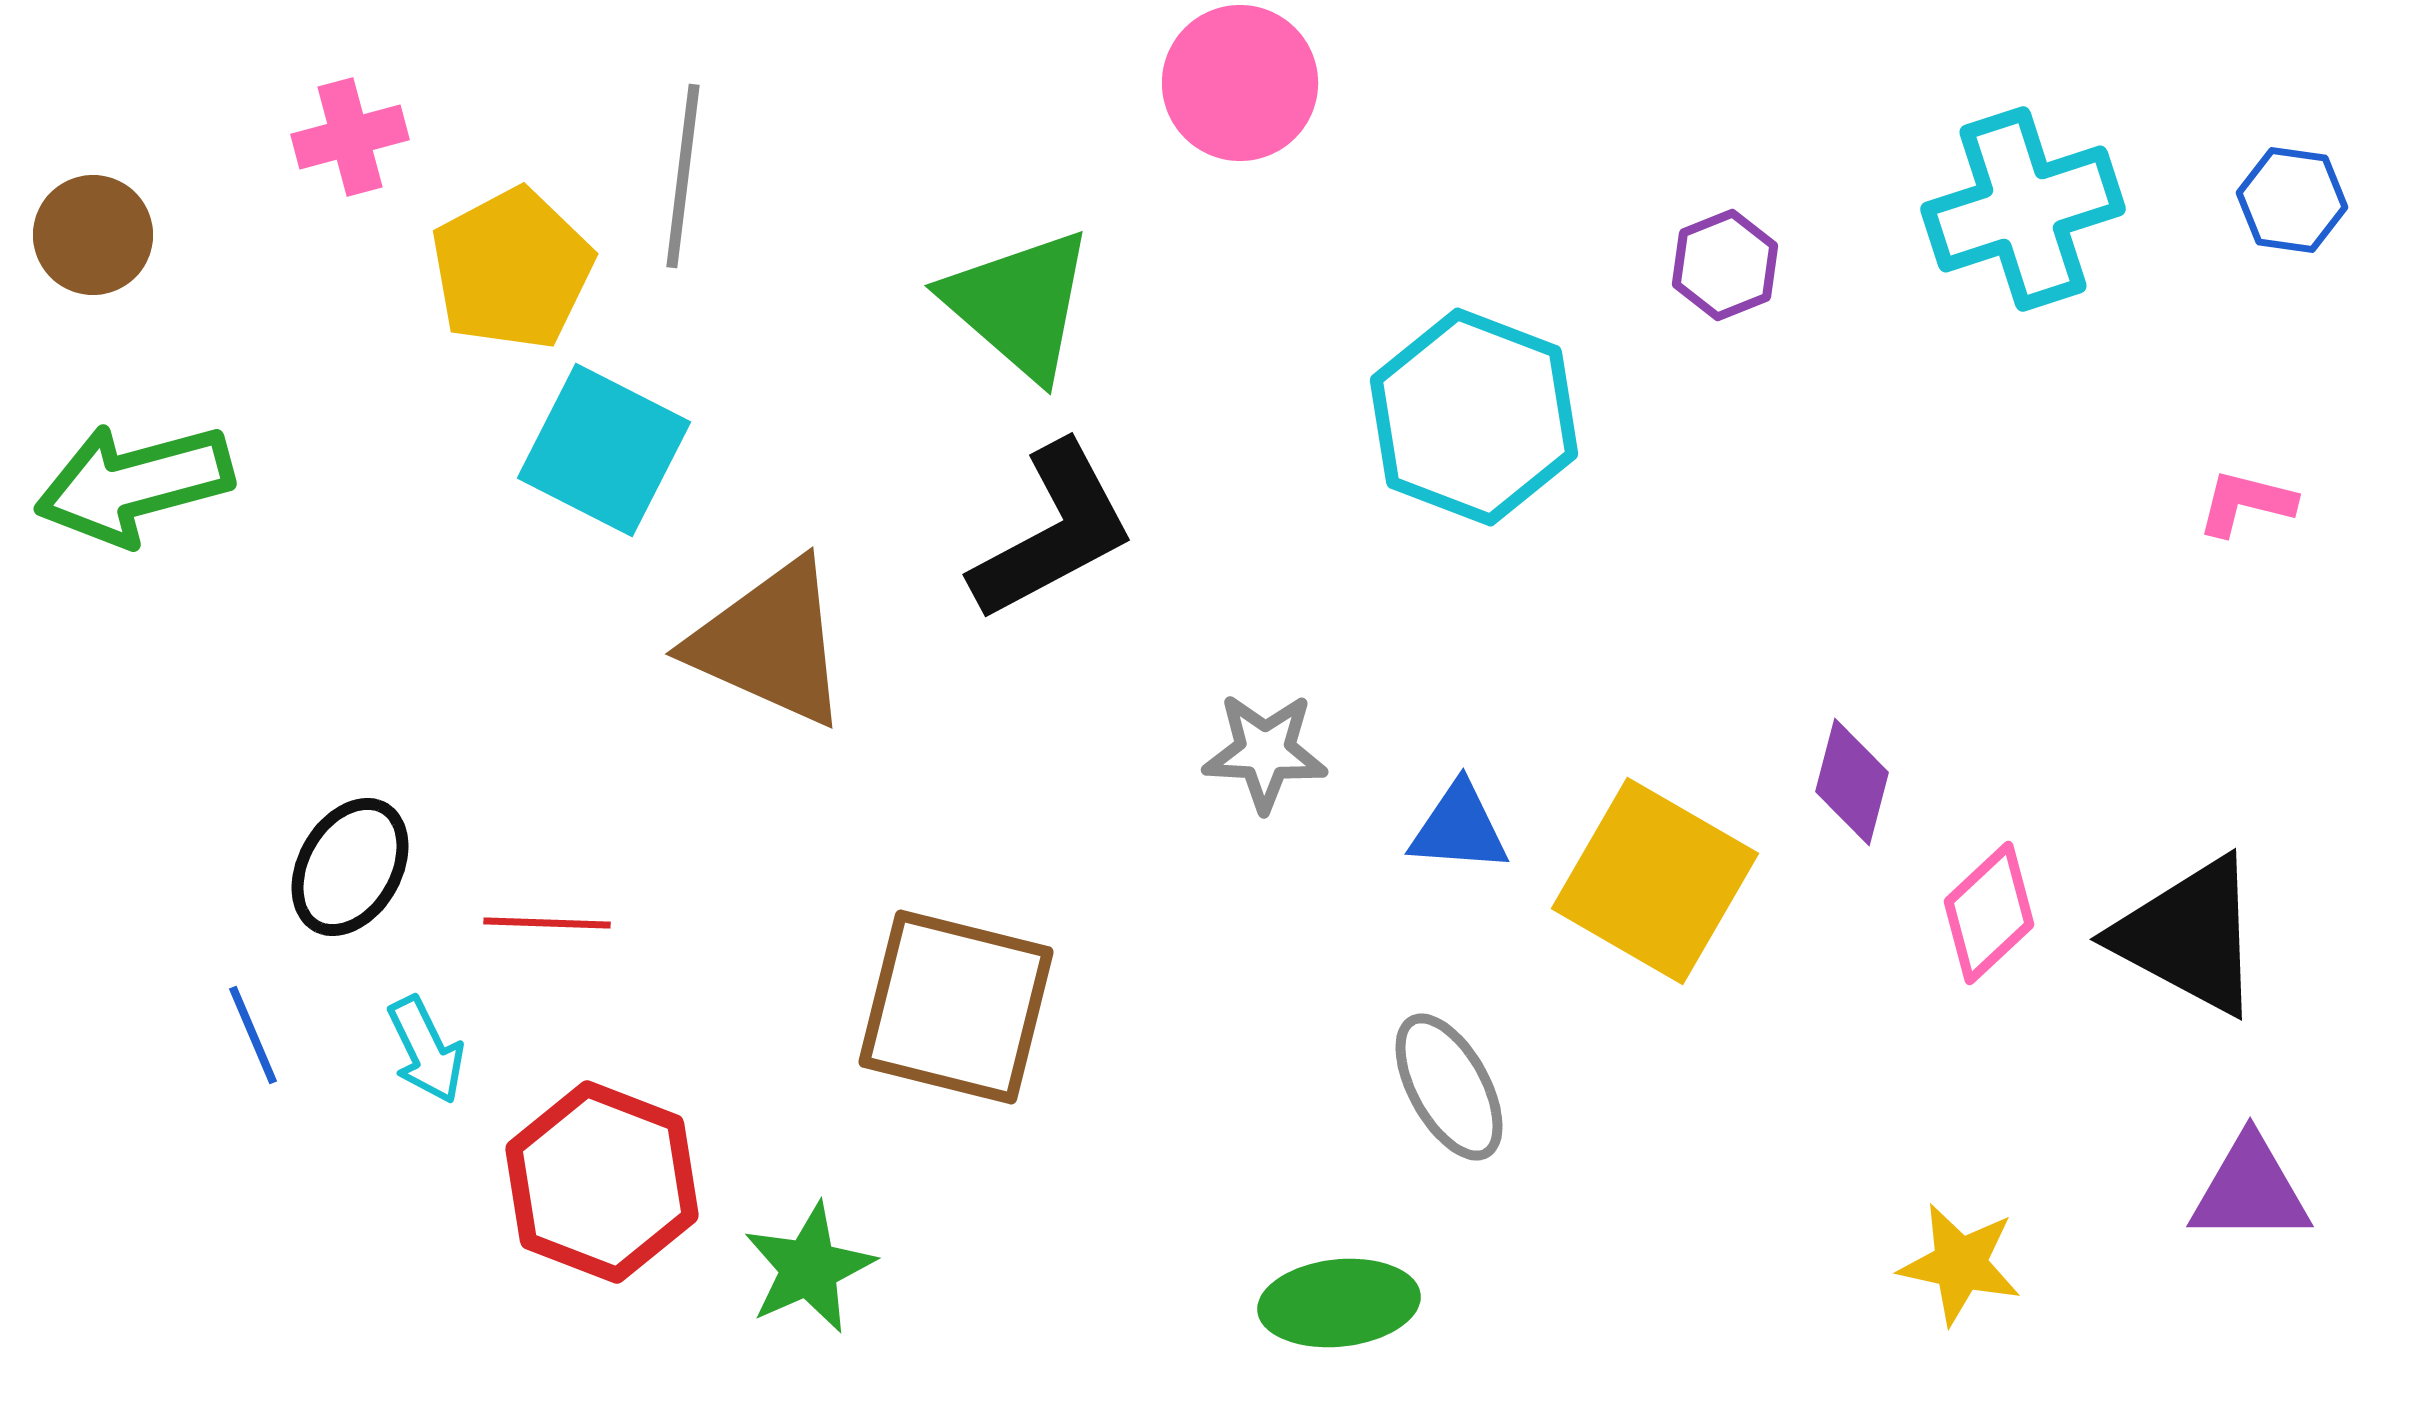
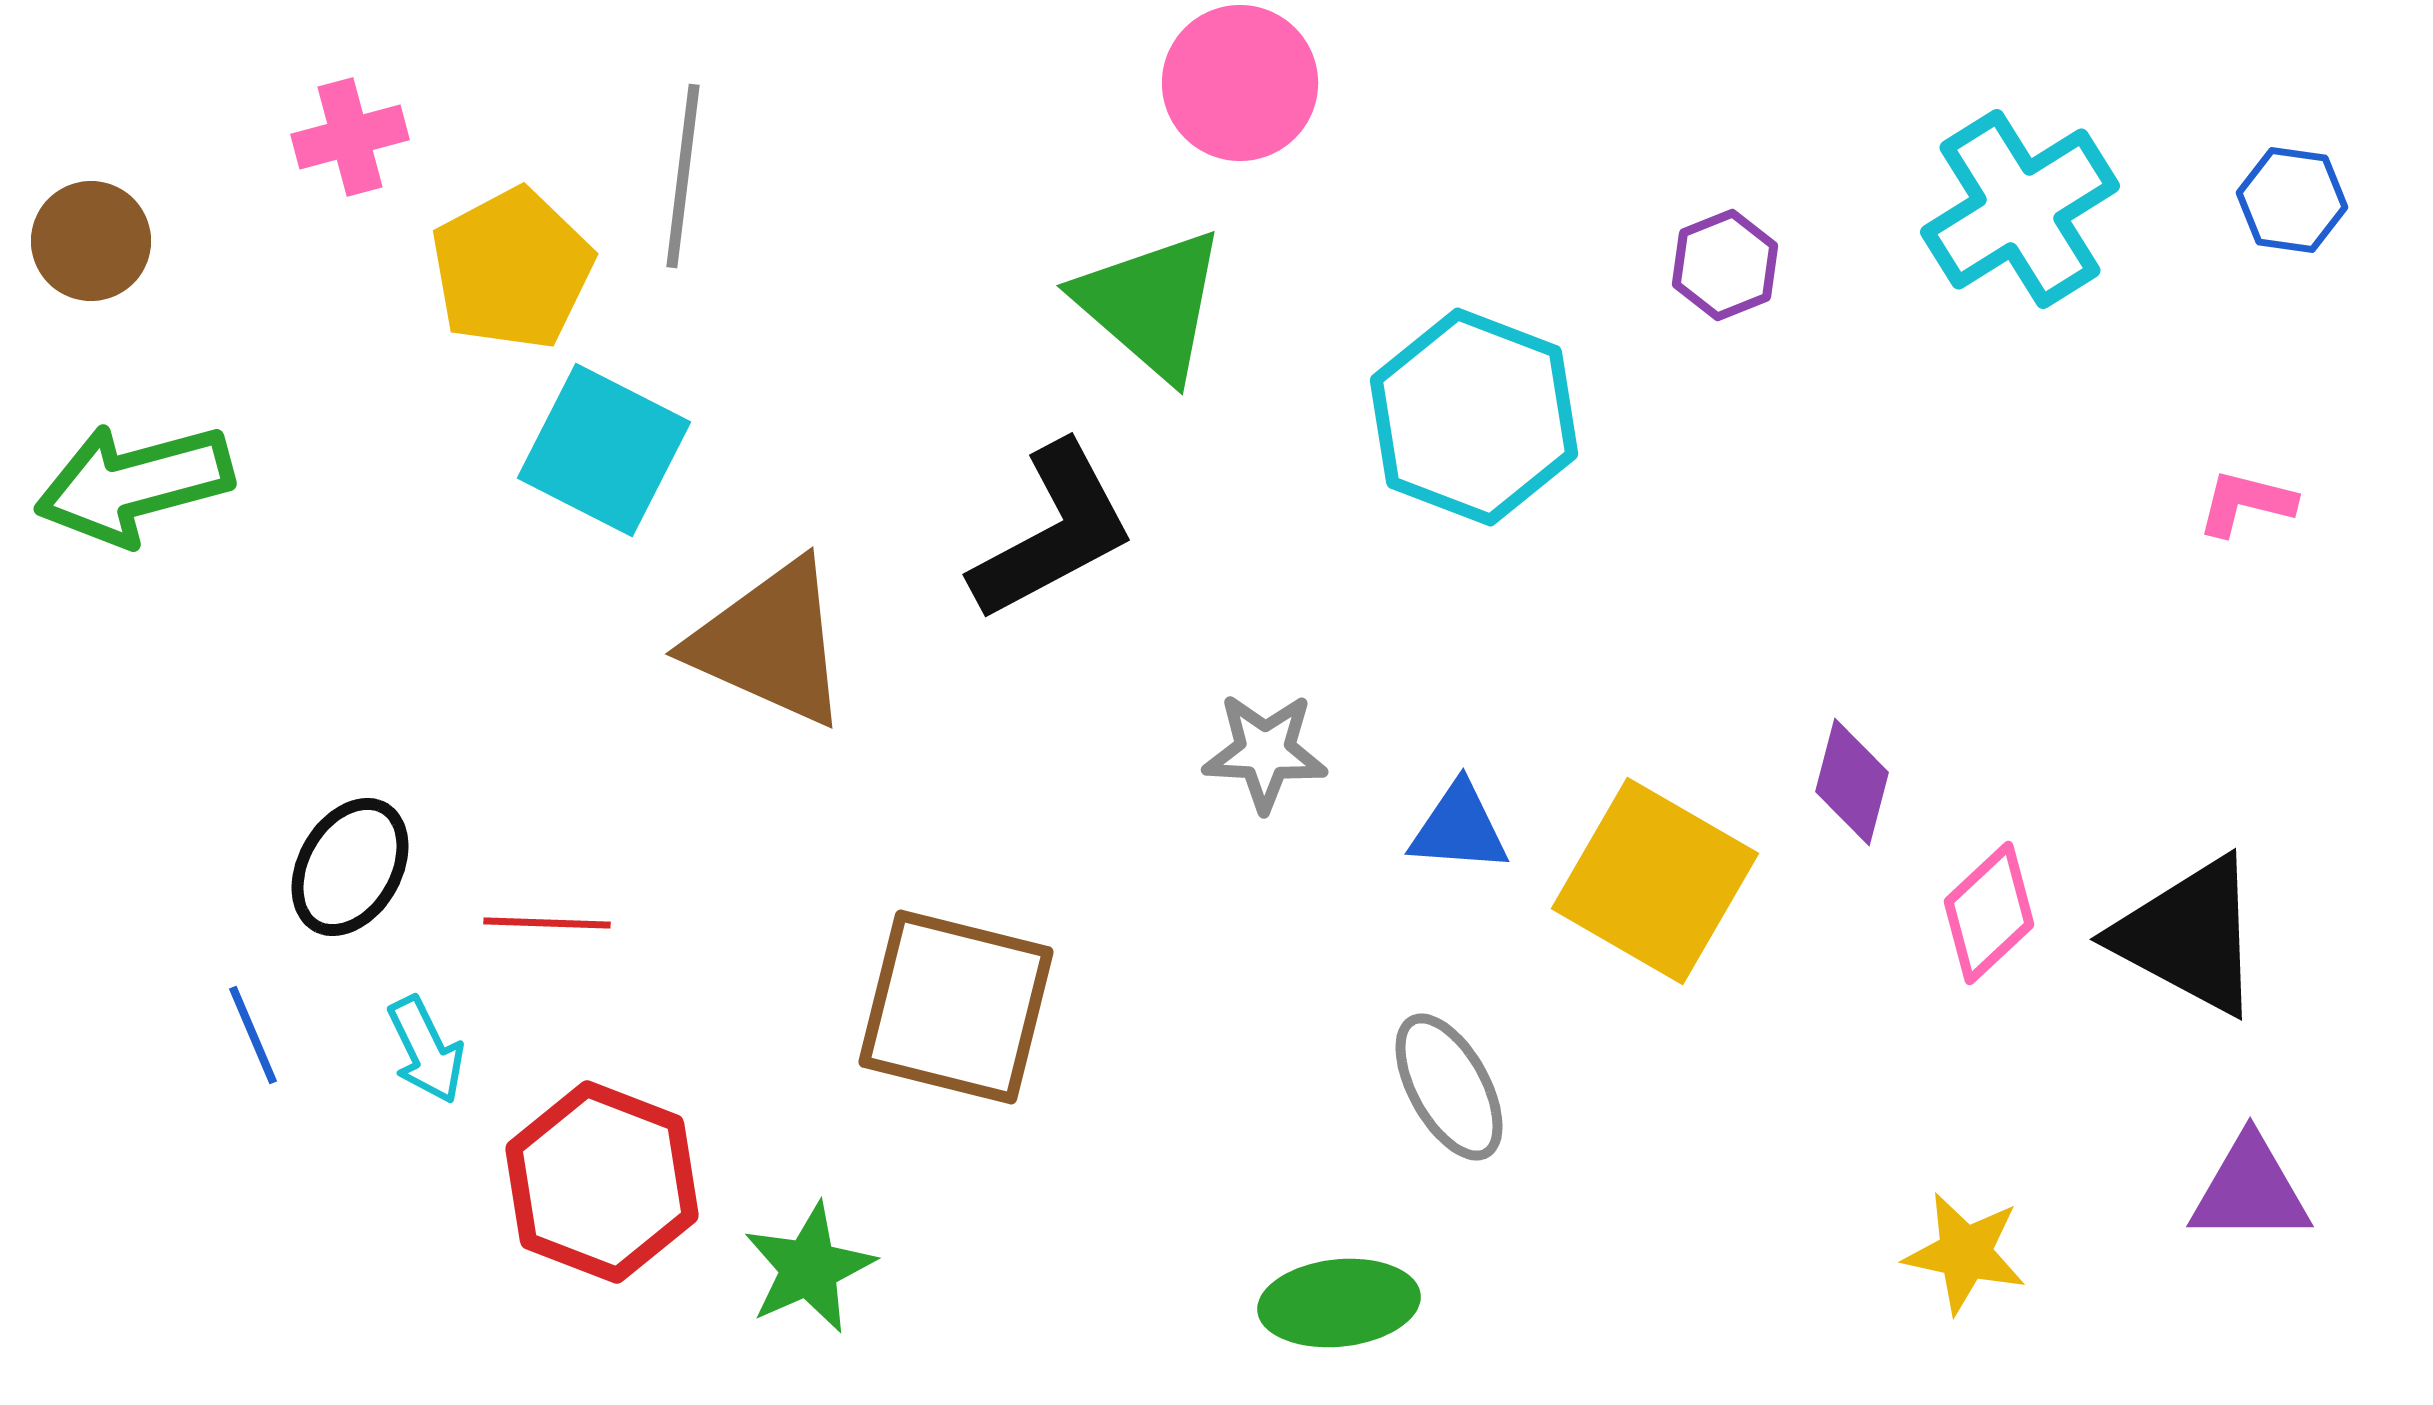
cyan cross: moved 3 px left; rotated 14 degrees counterclockwise
brown circle: moved 2 px left, 6 px down
green triangle: moved 132 px right
yellow star: moved 5 px right, 11 px up
